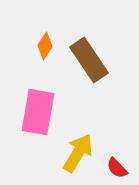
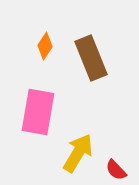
brown rectangle: moved 2 px right, 2 px up; rotated 12 degrees clockwise
red semicircle: moved 1 px left, 2 px down
